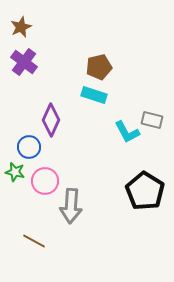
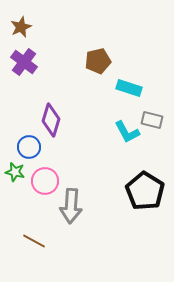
brown pentagon: moved 1 px left, 6 px up
cyan rectangle: moved 35 px right, 7 px up
purple diamond: rotated 8 degrees counterclockwise
